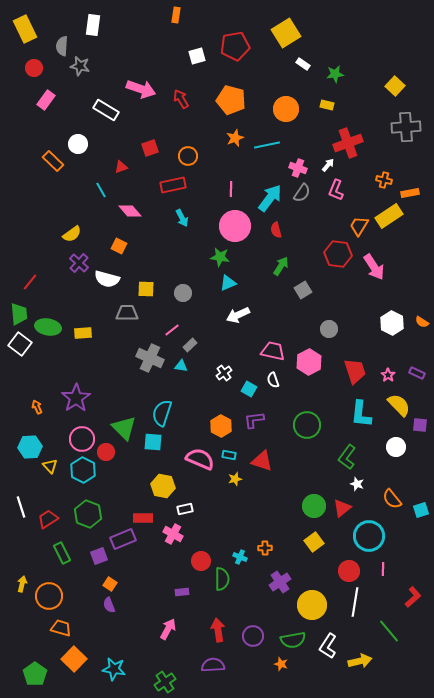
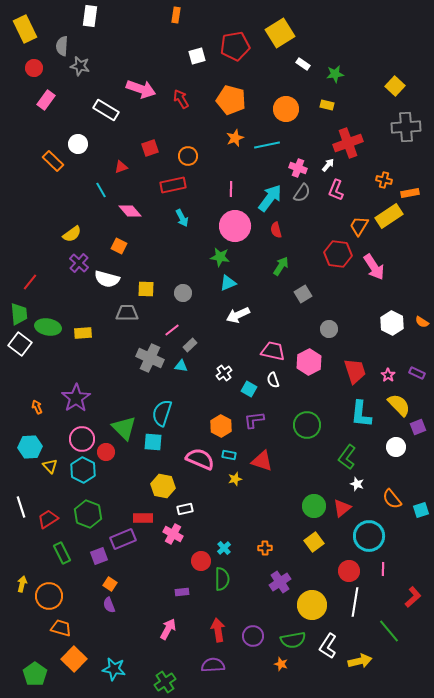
white rectangle at (93, 25): moved 3 px left, 9 px up
yellow square at (286, 33): moved 6 px left
gray square at (303, 290): moved 4 px down
purple square at (420, 425): moved 2 px left, 2 px down; rotated 28 degrees counterclockwise
cyan cross at (240, 557): moved 16 px left, 9 px up; rotated 24 degrees clockwise
